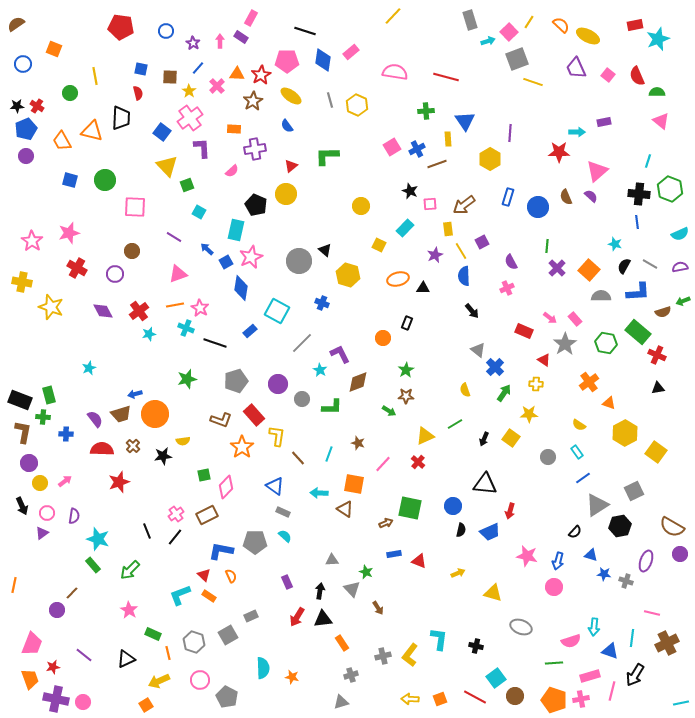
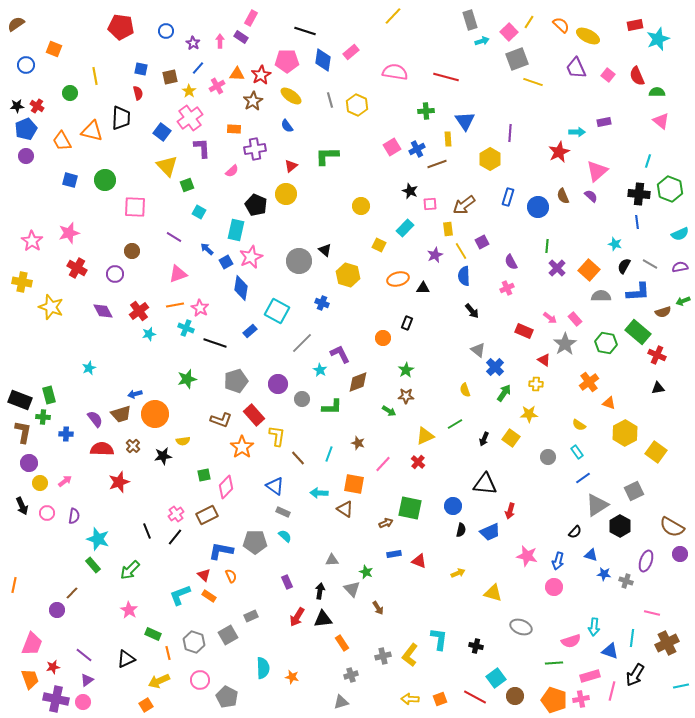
cyan arrow at (488, 41): moved 6 px left
blue circle at (23, 64): moved 3 px right, 1 px down
brown square at (170, 77): rotated 14 degrees counterclockwise
pink cross at (217, 86): rotated 14 degrees clockwise
red star at (559, 152): rotated 25 degrees counterclockwise
brown semicircle at (566, 197): moved 3 px left, 1 px up
black hexagon at (620, 526): rotated 20 degrees counterclockwise
purple triangle at (42, 533): moved 45 px right, 147 px down
cyan line at (681, 703): moved 17 px up
